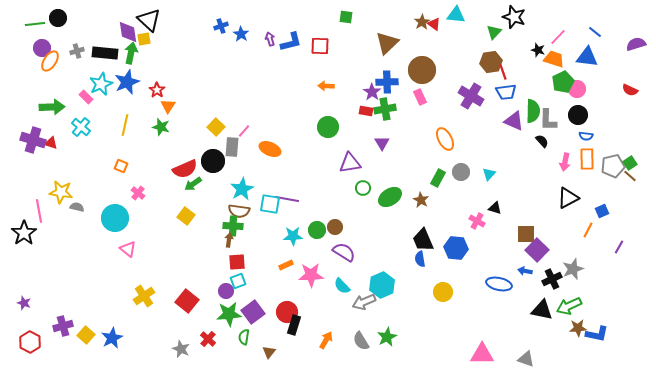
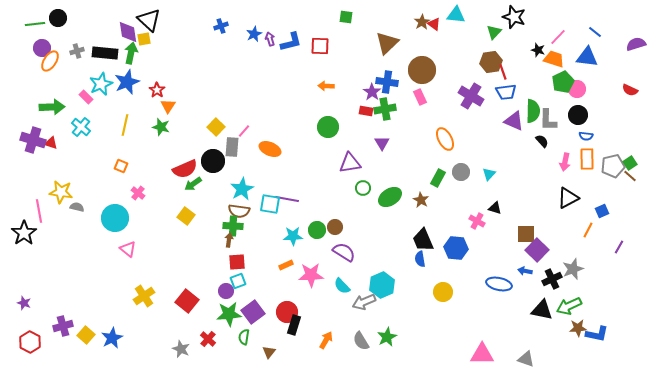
blue star at (241, 34): moved 13 px right; rotated 14 degrees clockwise
blue cross at (387, 82): rotated 10 degrees clockwise
